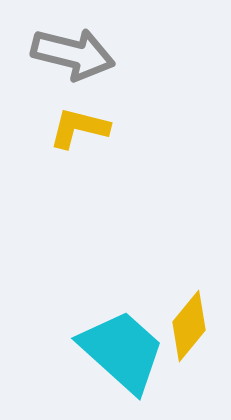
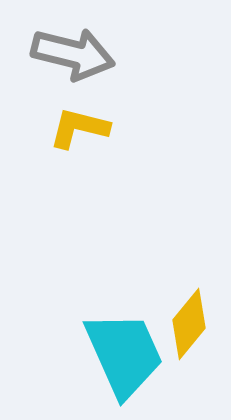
yellow diamond: moved 2 px up
cyan trapezoid: moved 2 px right, 3 px down; rotated 24 degrees clockwise
